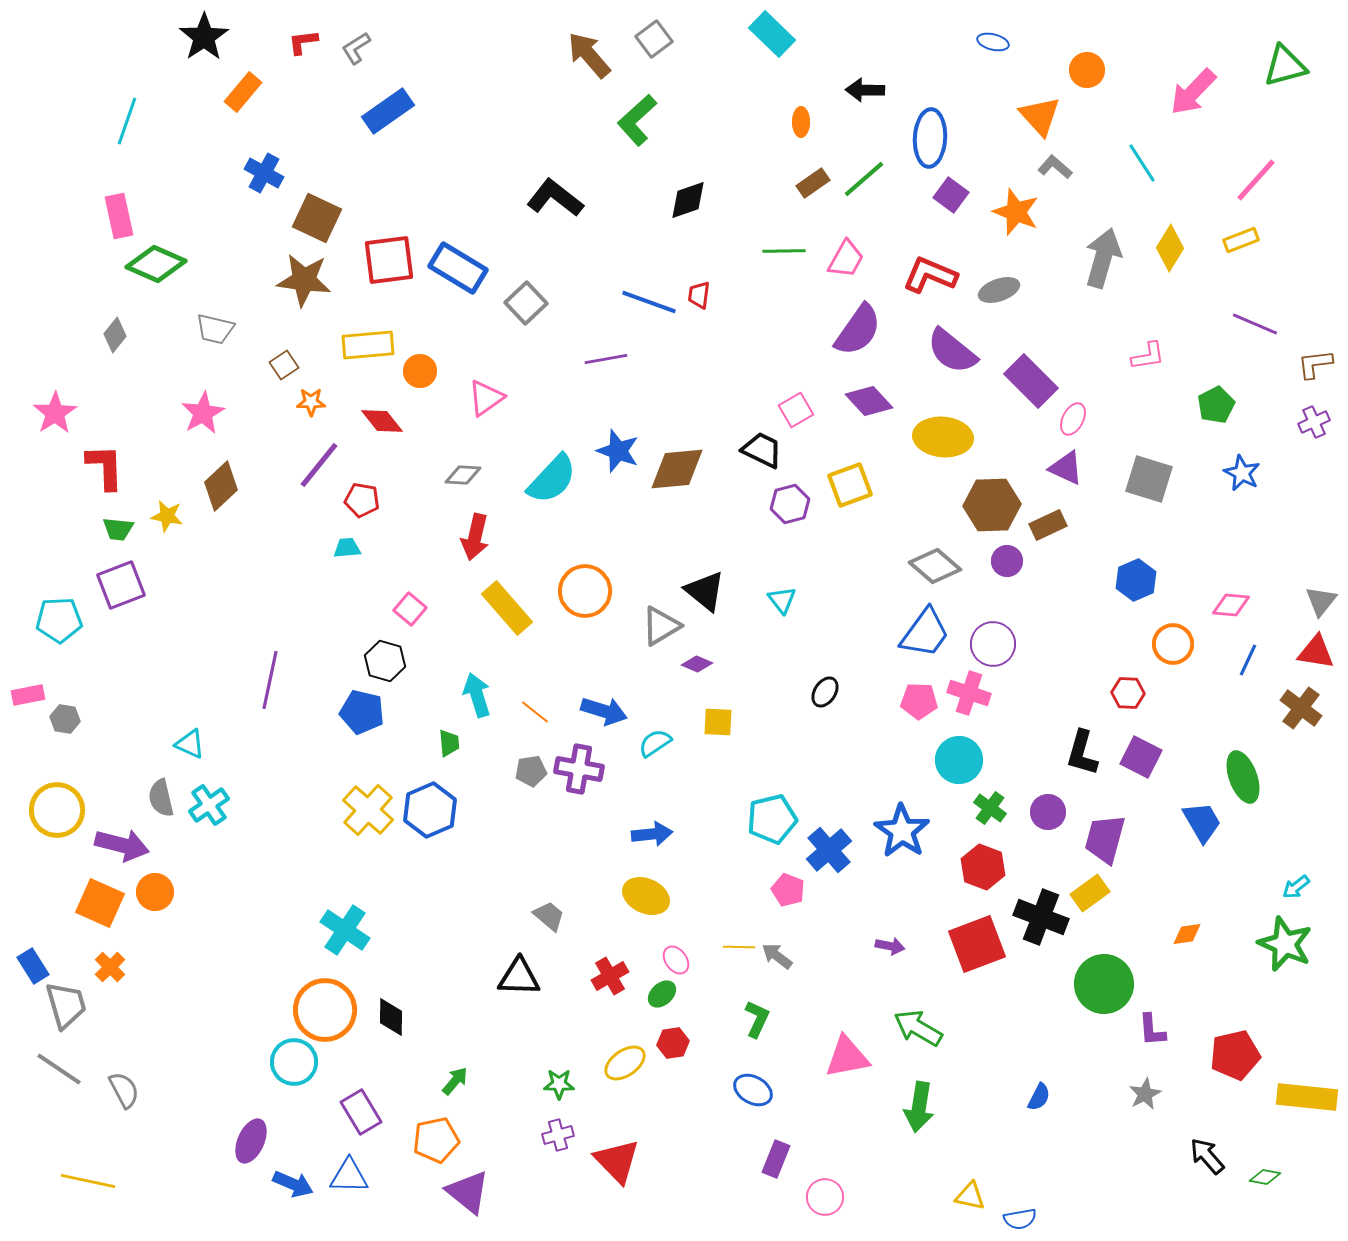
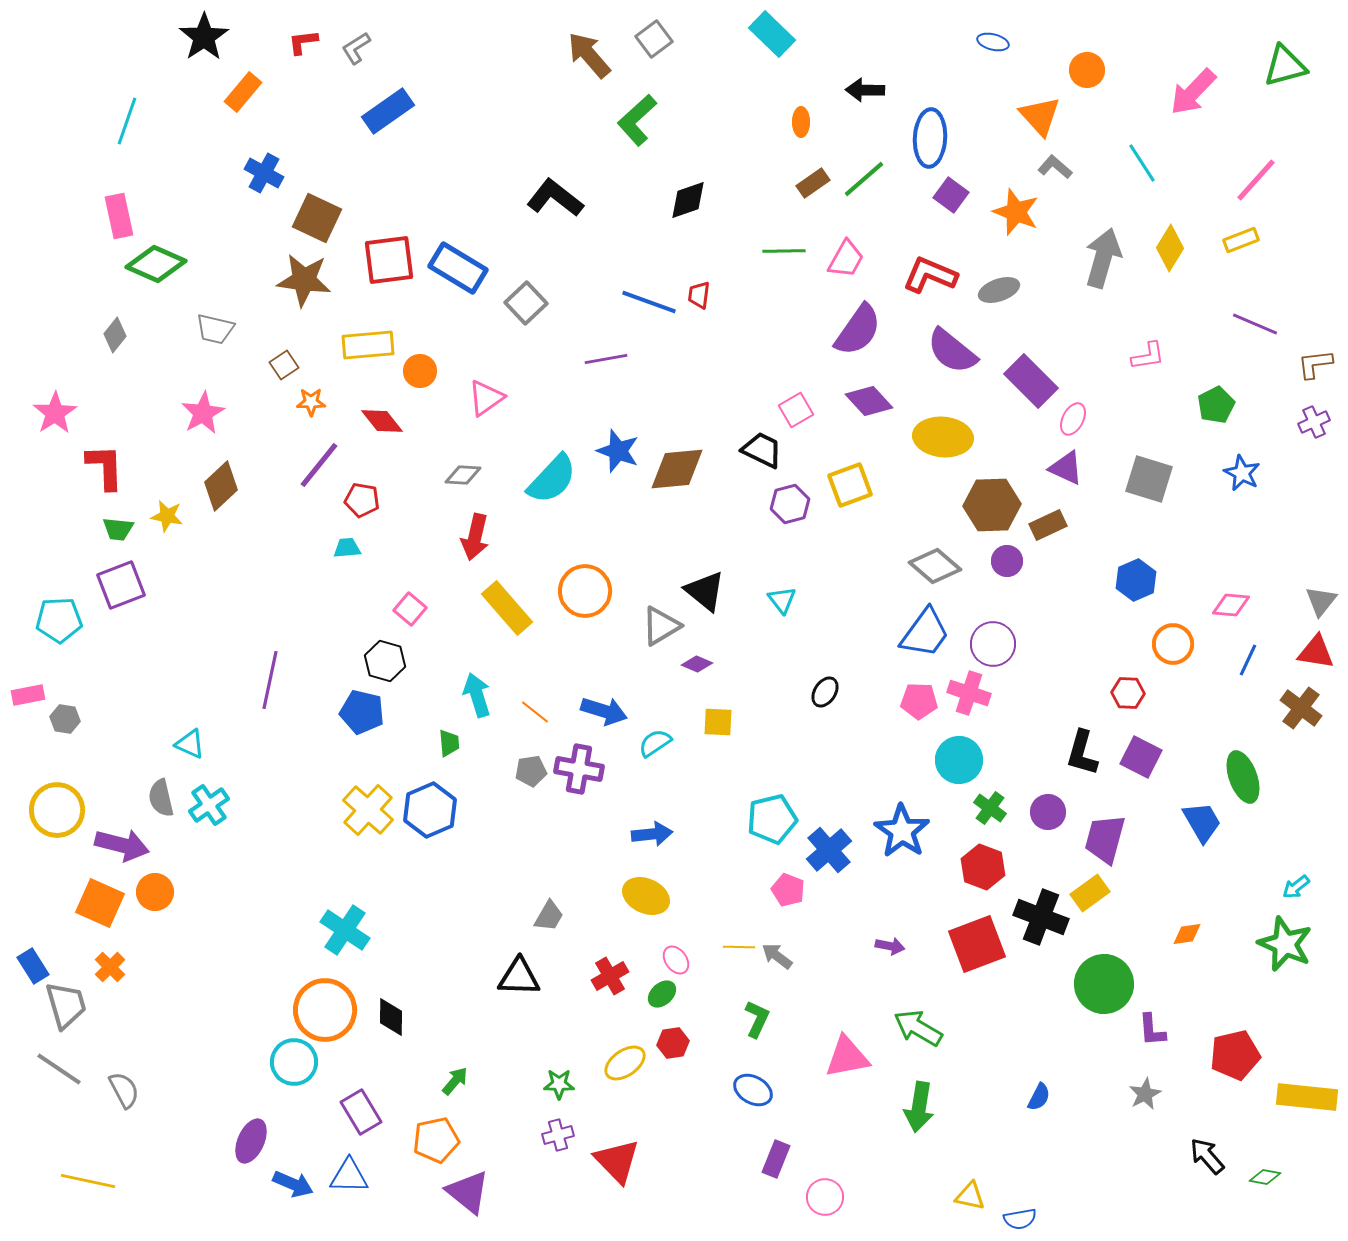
gray trapezoid at (549, 916): rotated 80 degrees clockwise
